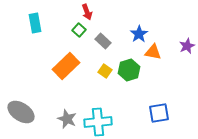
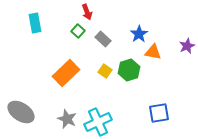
green square: moved 1 px left, 1 px down
gray rectangle: moved 2 px up
orange rectangle: moved 7 px down
cyan cross: rotated 20 degrees counterclockwise
